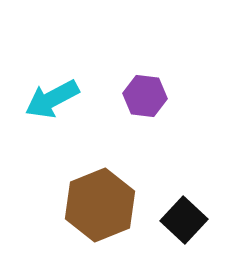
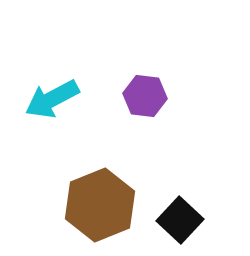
black square: moved 4 px left
